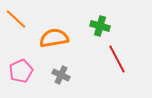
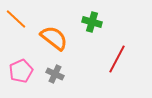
green cross: moved 8 px left, 4 px up
orange semicircle: rotated 48 degrees clockwise
red line: rotated 56 degrees clockwise
gray cross: moved 6 px left, 1 px up
